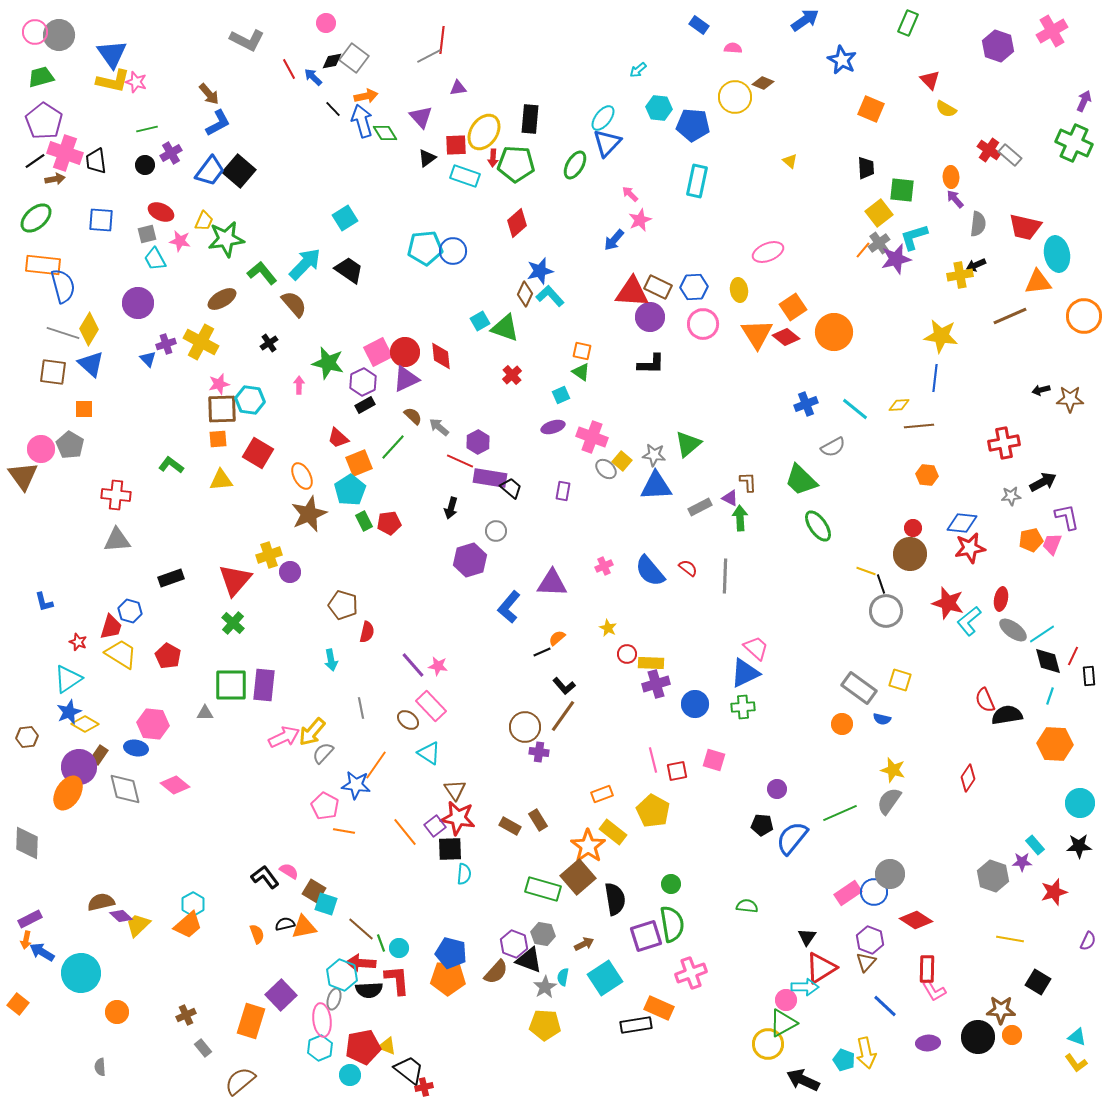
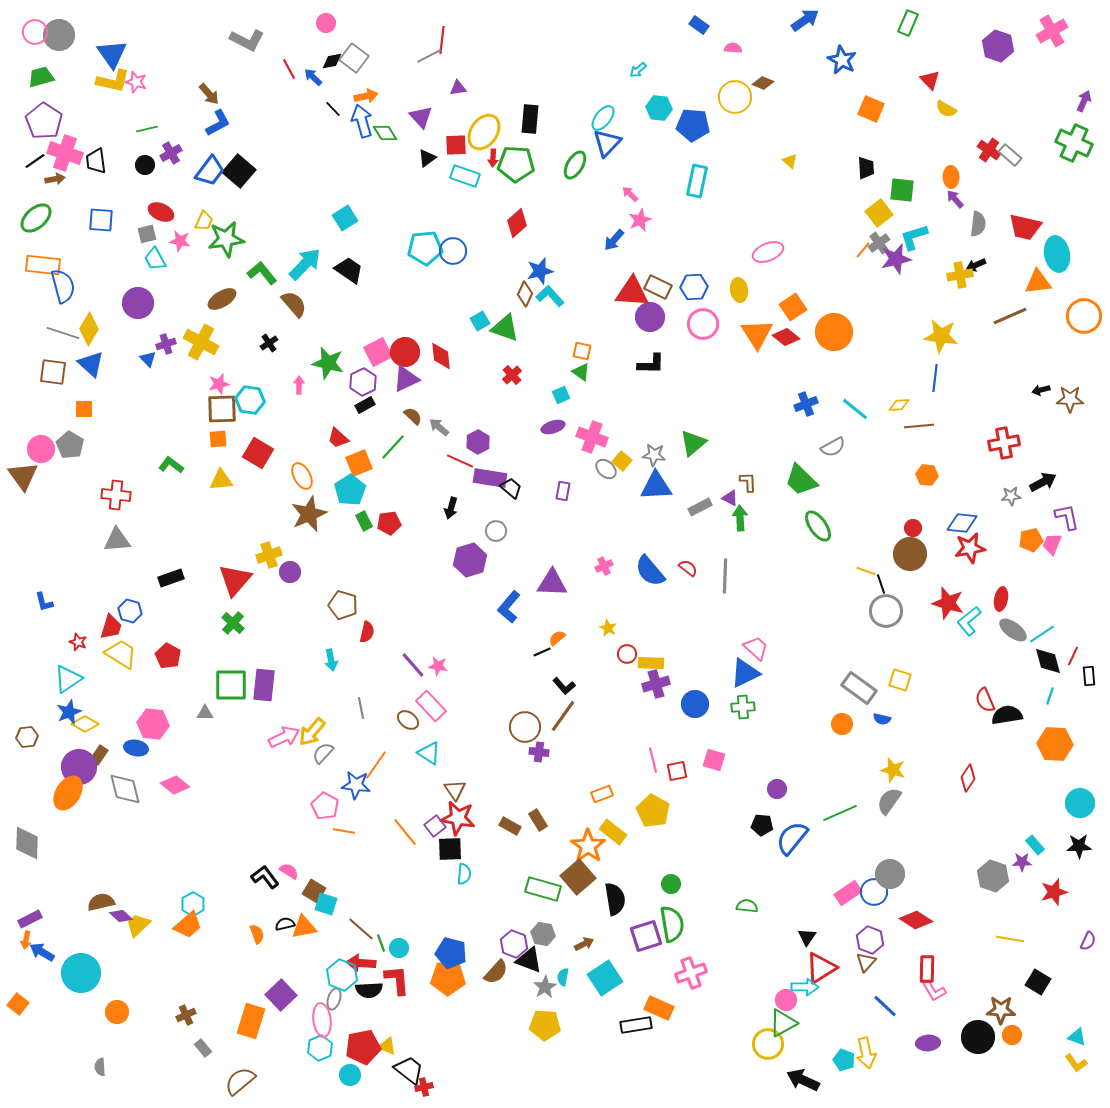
green triangle at (688, 444): moved 5 px right, 1 px up
